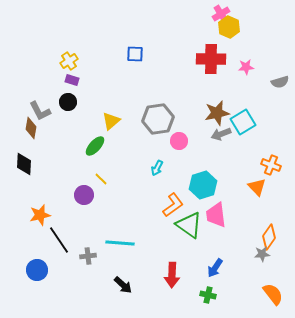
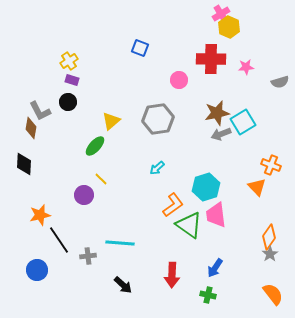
blue square: moved 5 px right, 6 px up; rotated 18 degrees clockwise
pink circle: moved 61 px up
cyan arrow: rotated 21 degrees clockwise
cyan hexagon: moved 3 px right, 2 px down
gray star: moved 8 px right; rotated 28 degrees counterclockwise
